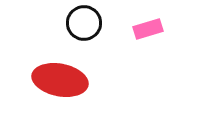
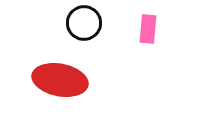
pink rectangle: rotated 68 degrees counterclockwise
